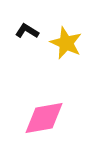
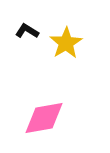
yellow star: rotated 16 degrees clockwise
